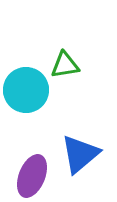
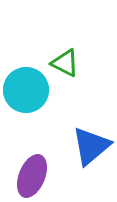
green triangle: moved 2 px up; rotated 36 degrees clockwise
blue triangle: moved 11 px right, 8 px up
